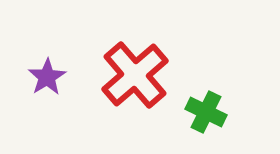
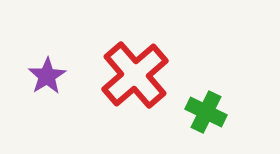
purple star: moved 1 px up
